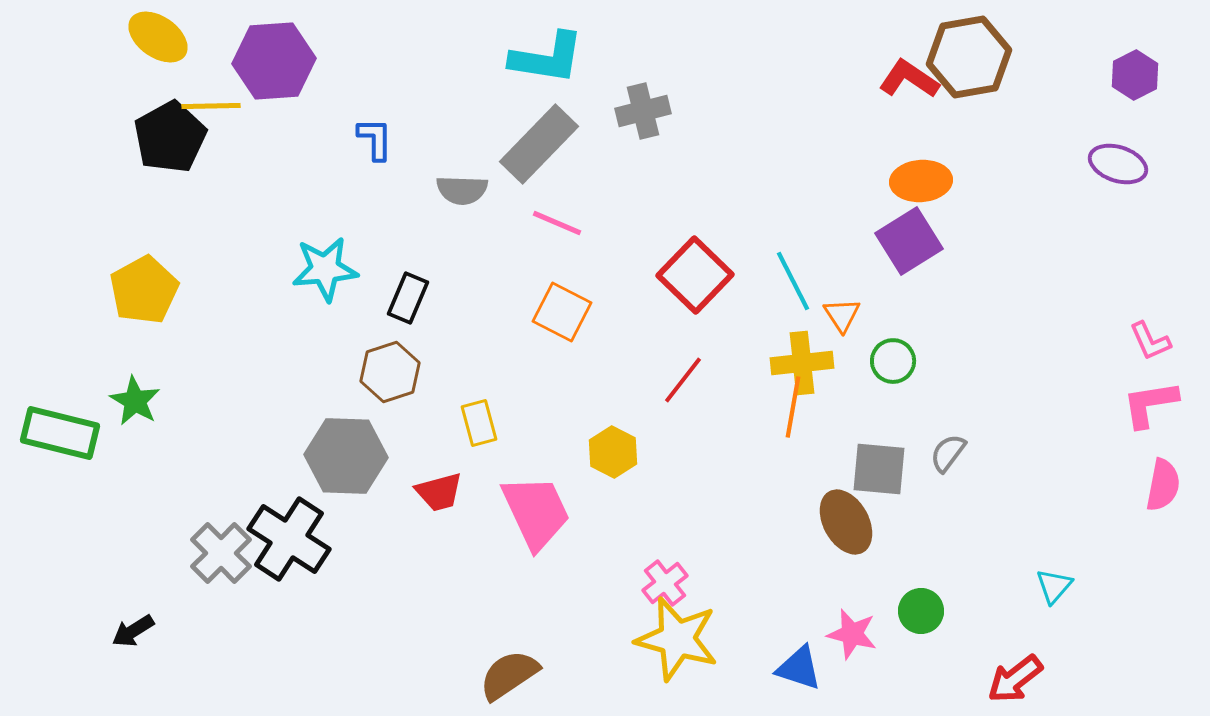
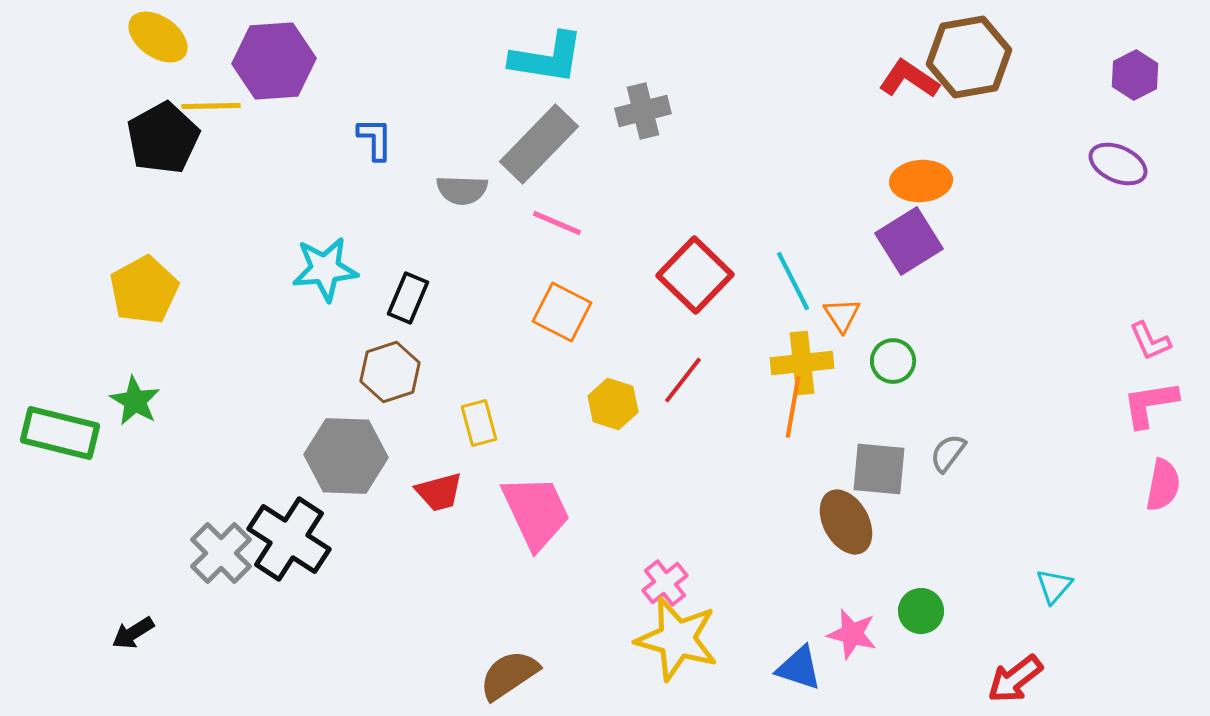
black pentagon at (170, 137): moved 7 px left, 1 px down
purple ellipse at (1118, 164): rotated 6 degrees clockwise
yellow hexagon at (613, 452): moved 48 px up; rotated 9 degrees counterclockwise
black arrow at (133, 631): moved 2 px down
